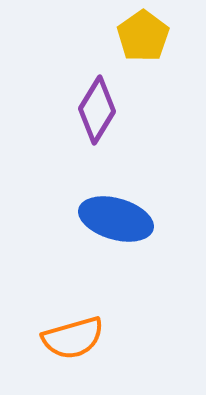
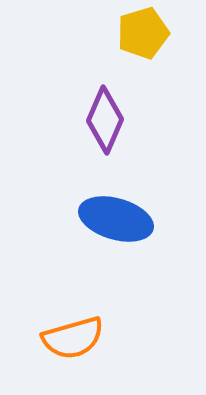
yellow pentagon: moved 3 px up; rotated 18 degrees clockwise
purple diamond: moved 8 px right, 10 px down; rotated 8 degrees counterclockwise
